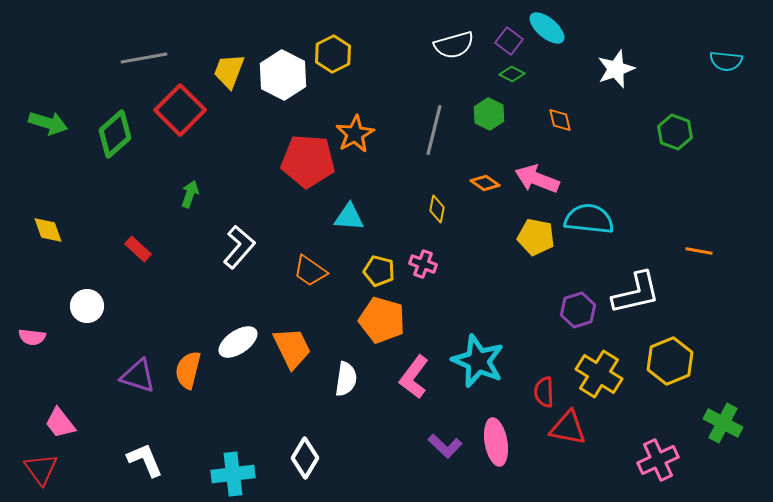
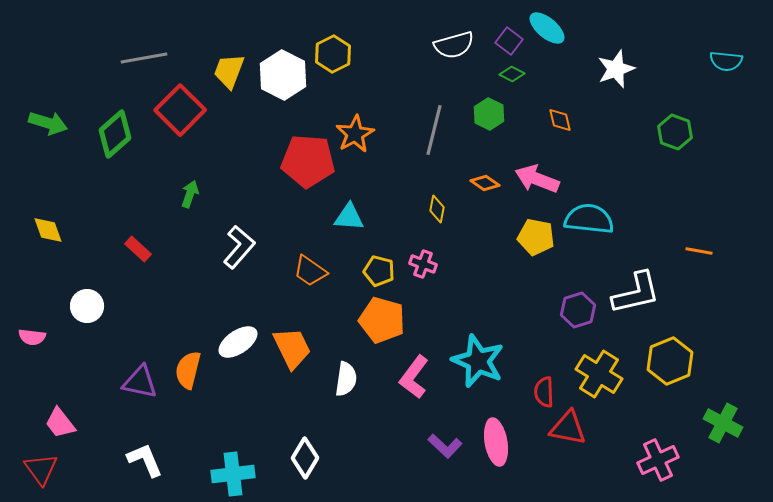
purple triangle at (138, 376): moved 2 px right, 6 px down; rotated 6 degrees counterclockwise
